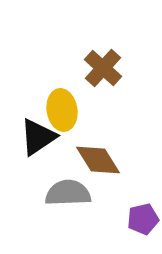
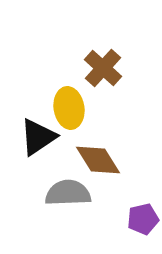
yellow ellipse: moved 7 px right, 2 px up
